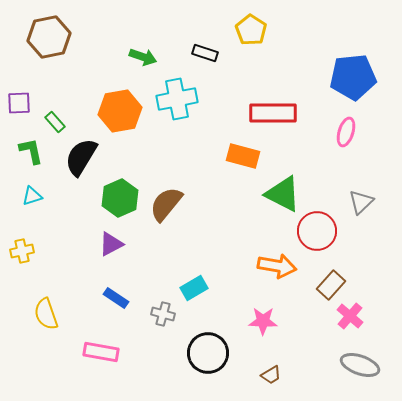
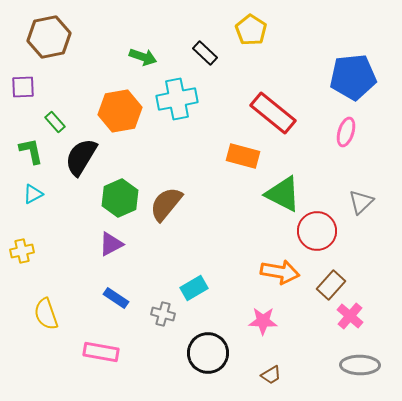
black rectangle: rotated 25 degrees clockwise
purple square: moved 4 px right, 16 px up
red rectangle: rotated 39 degrees clockwise
cyan triangle: moved 1 px right, 2 px up; rotated 10 degrees counterclockwise
orange arrow: moved 3 px right, 6 px down
gray ellipse: rotated 18 degrees counterclockwise
